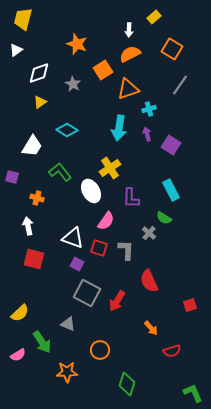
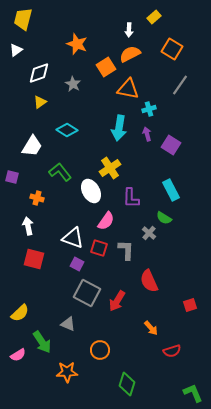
orange square at (103, 70): moved 3 px right, 3 px up
orange triangle at (128, 89): rotated 30 degrees clockwise
